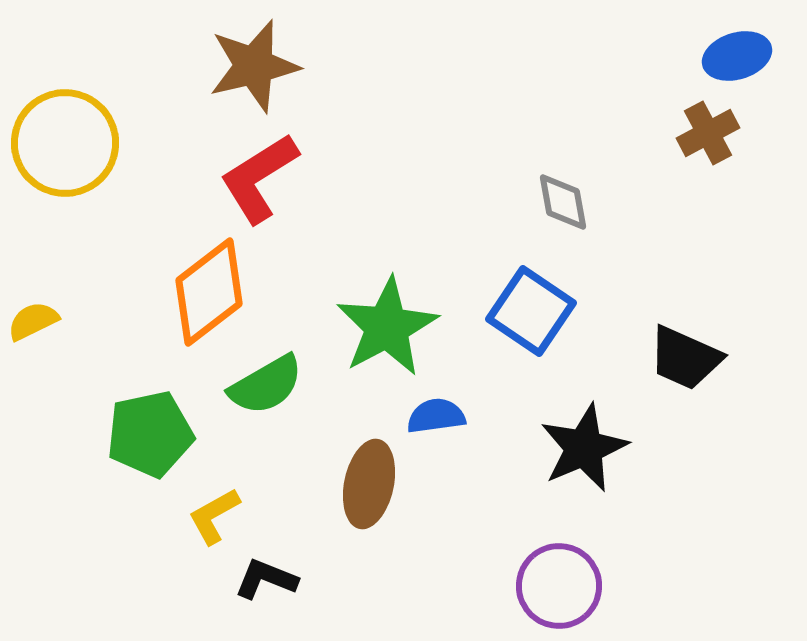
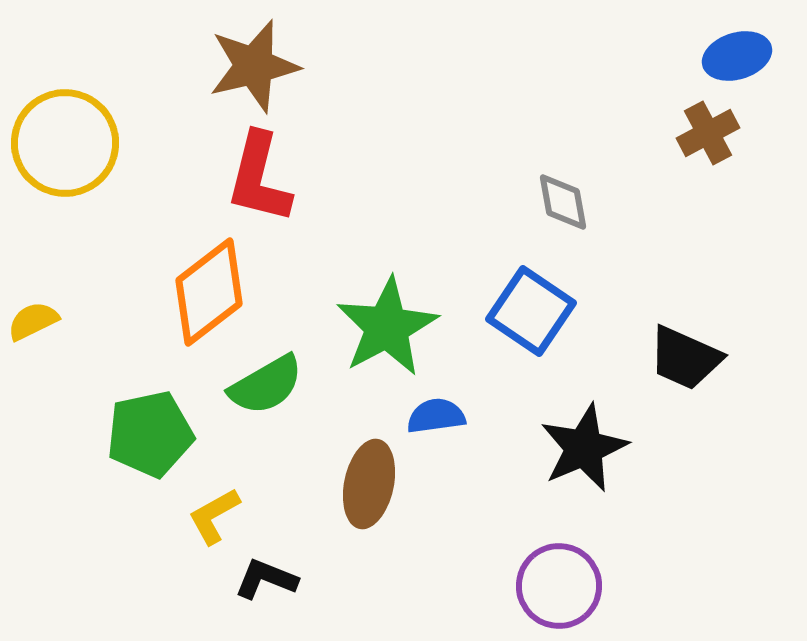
red L-shape: rotated 44 degrees counterclockwise
